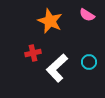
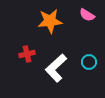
orange star: rotated 30 degrees counterclockwise
red cross: moved 6 px left, 1 px down
white L-shape: moved 1 px left
